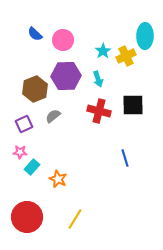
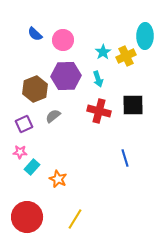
cyan star: moved 1 px down
